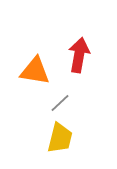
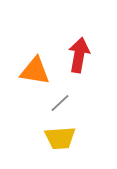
yellow trapezoid: rotated 72 degrees clockwise
